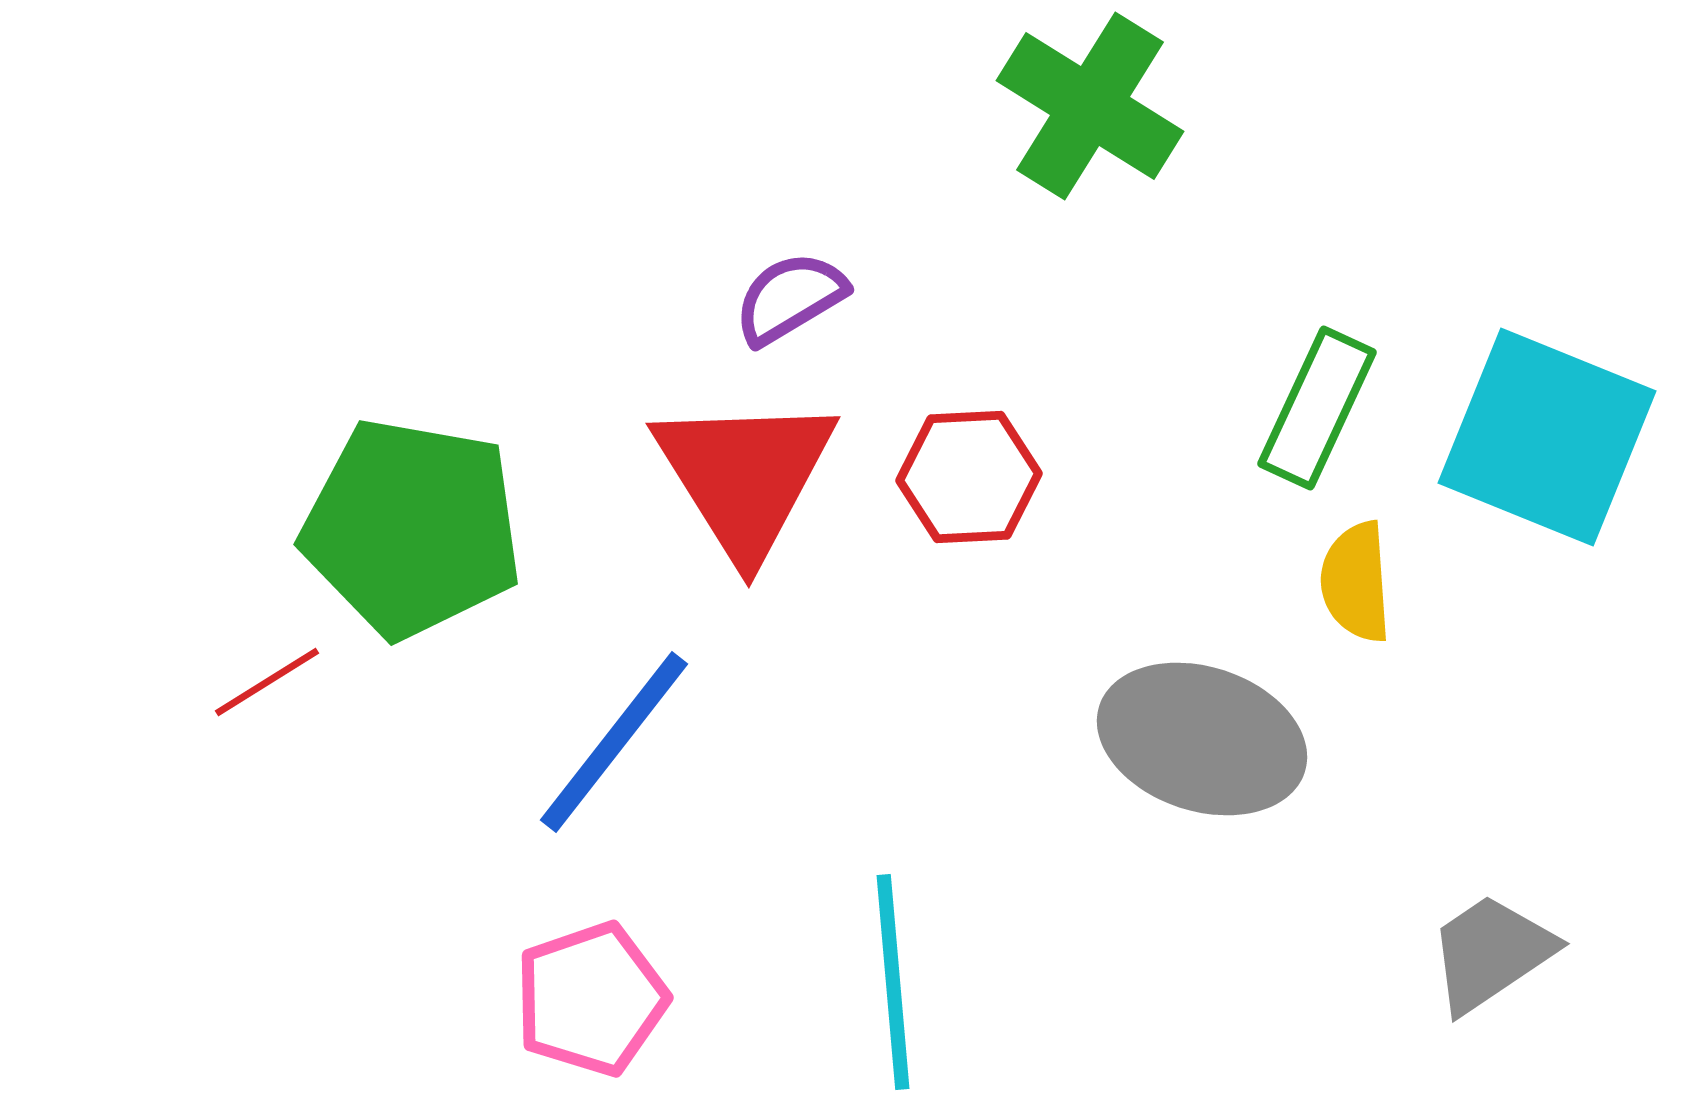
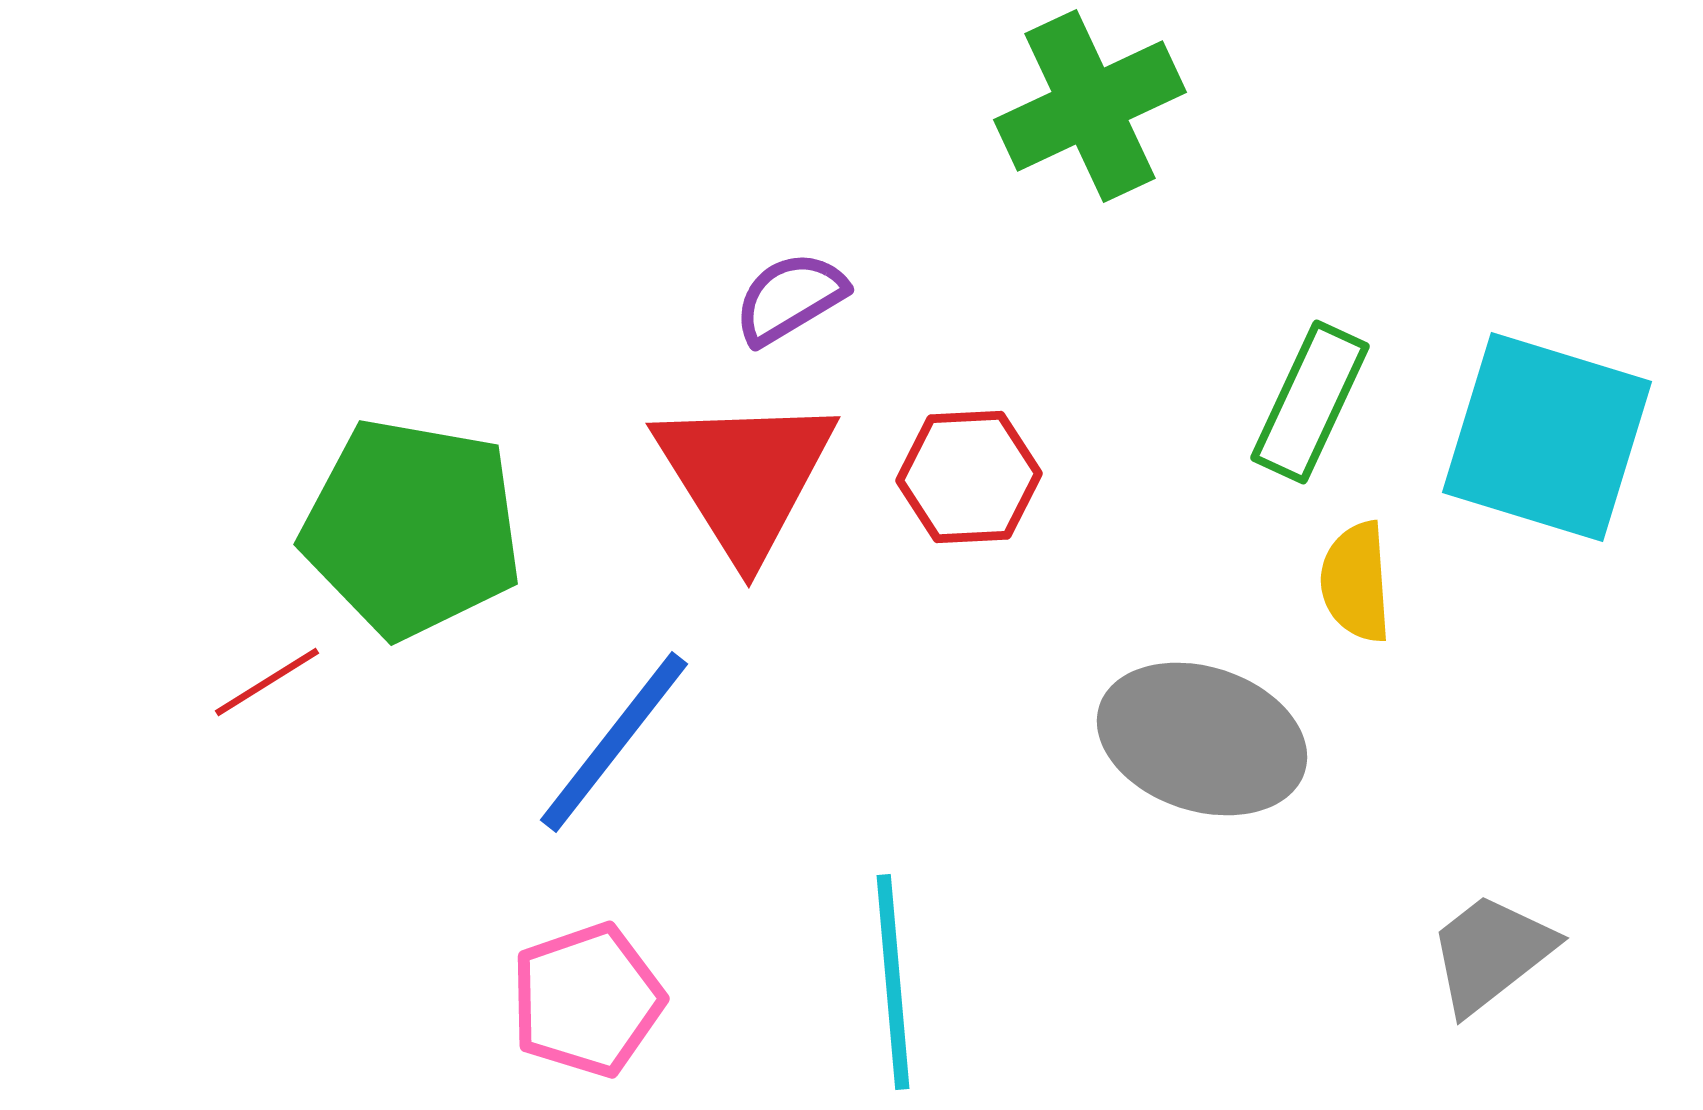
green cross: rotated 33 degrees clockwise
green rectangle: moved 7 px left, 6 px up
cyan square: rotated 5 degrees counterclockwise
gray trapezoid: rotated 4 degrees counterclockwise
pink pentagon: moved 4 px left, 1 px down
